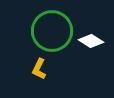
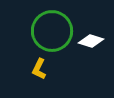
white diamond: rotated 15 degrees counterclockwise
